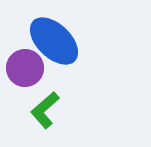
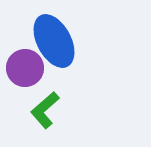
blue ellipse: rotated 18 degrees clockwise
